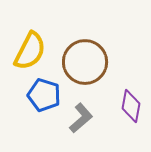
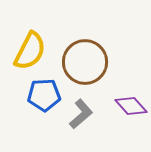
blue pentagon: rotated 20 degrees counterclockwise
purple diamond: rotated 52 degrees counterclockwise
gray L-shape: moved 4 px up
